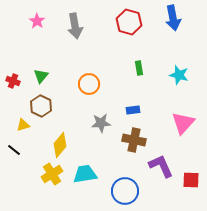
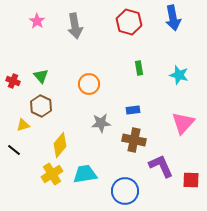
green triangle: rotated 21 degrees counterclockwise
